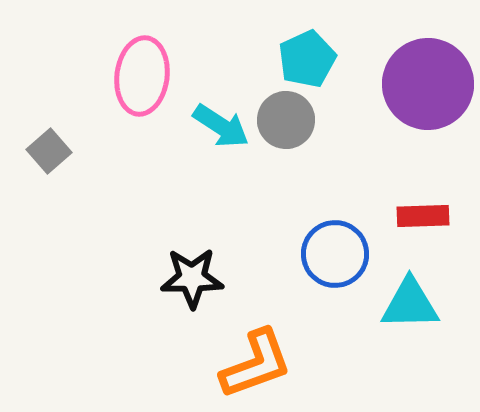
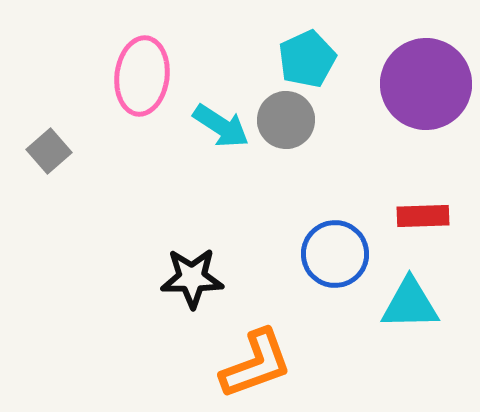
purple circle: moved 2 px left
